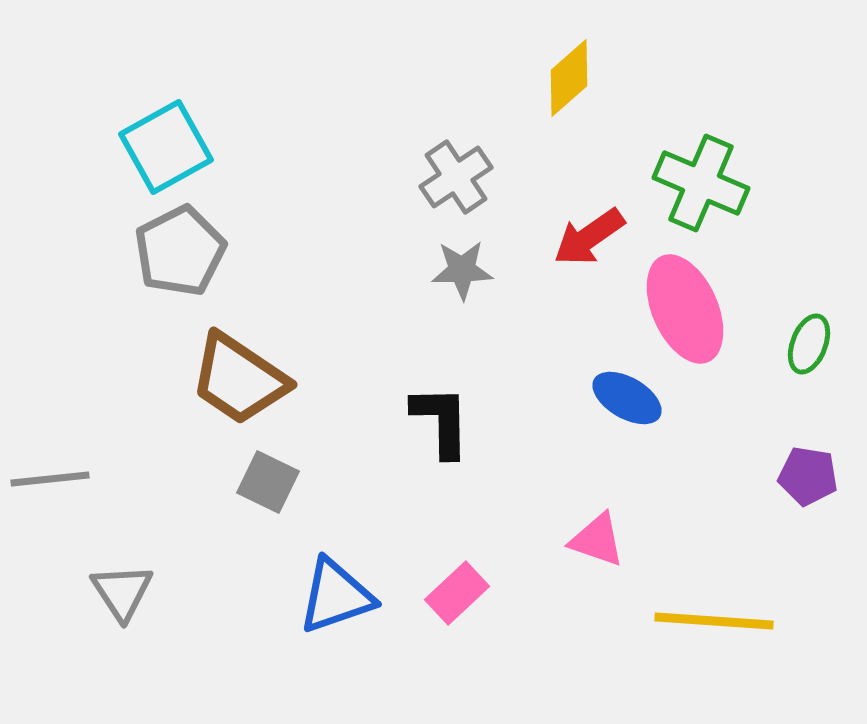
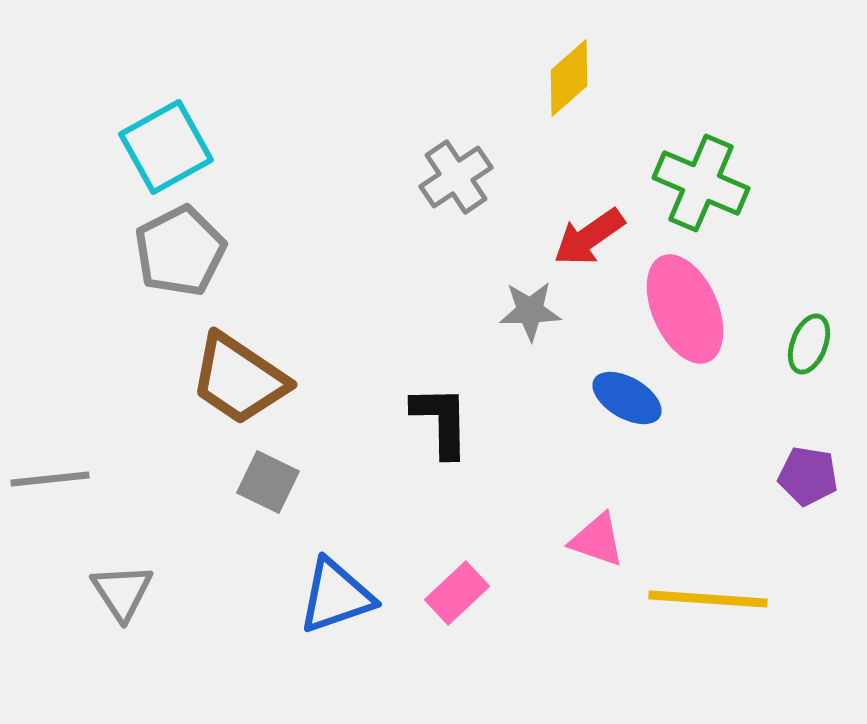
gray star: moved 68 px right, 41 px down
yellow line: moved 6 px left, 22 px up
